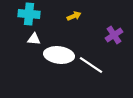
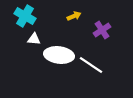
cyan cross: moved 4 px left, 2 px down; rotated 25 degrees clockwise
purple cross: moved 12 px left, 5 px up
